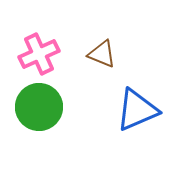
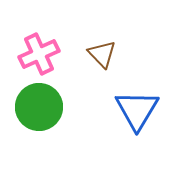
brown triangle: rotated 24 degrees clockwise
blue triangle: rotated 36 degrees counterclockwise
